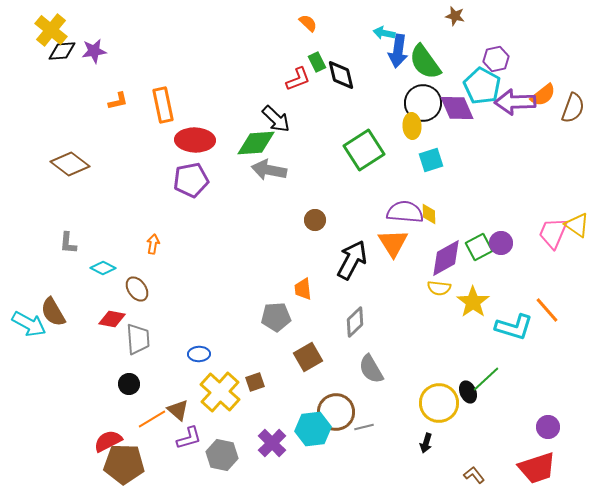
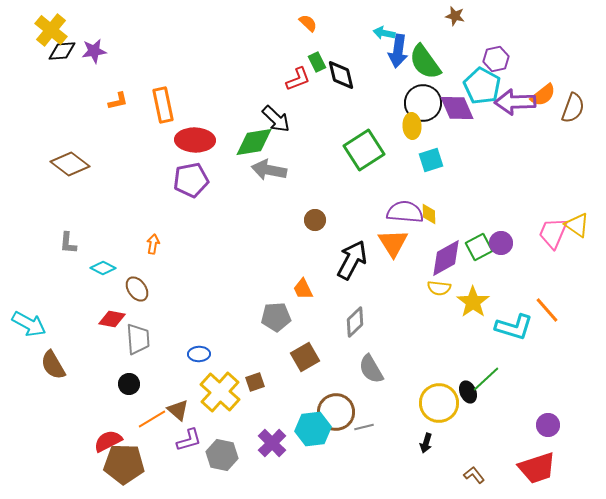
green diamond at (256, 143): moved 2 px left, 1 px up; rotated 6 degrees counterclockwise
orange trapezoid at (303, 289): rotated 20 degrees counterclockwise
brown semicircle at (53, 312): moved 53 px down
brown square at (308, 357): moved 3 px left
purple circle at (548, 427): moved 2 px up
purple L-shape at (189, 438): moved 2 px down
